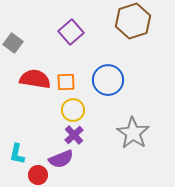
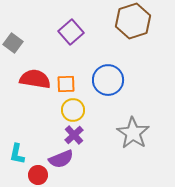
orange square: moved 2 px down
